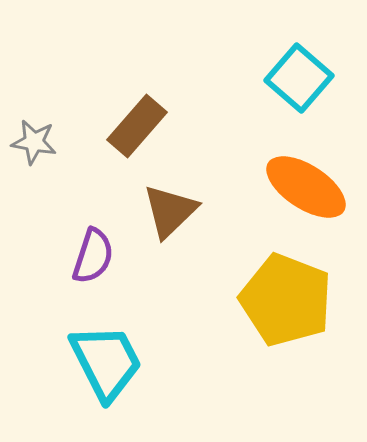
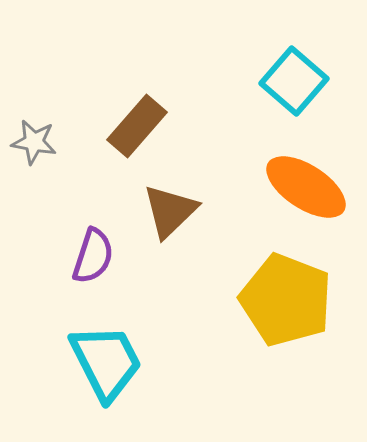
cyan square: moved 5 px left, 3 px down
